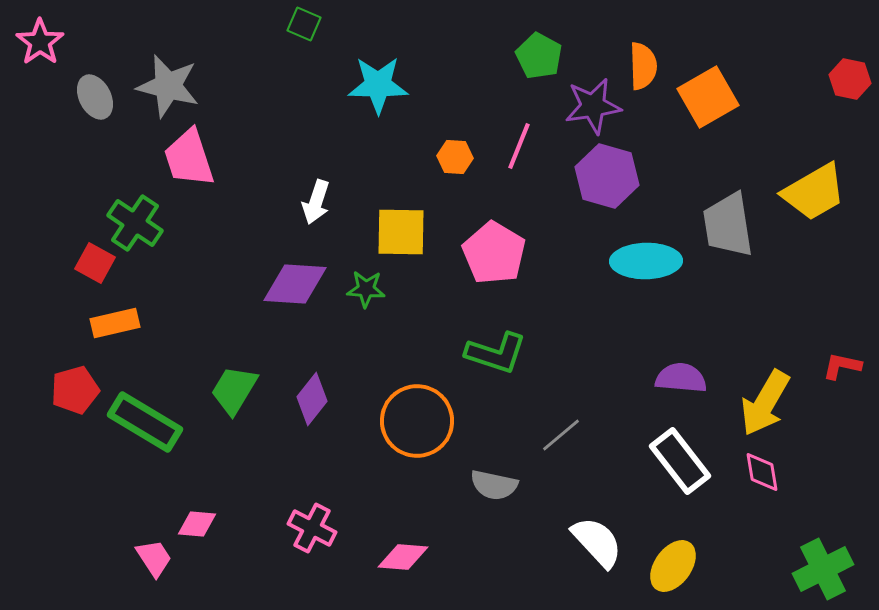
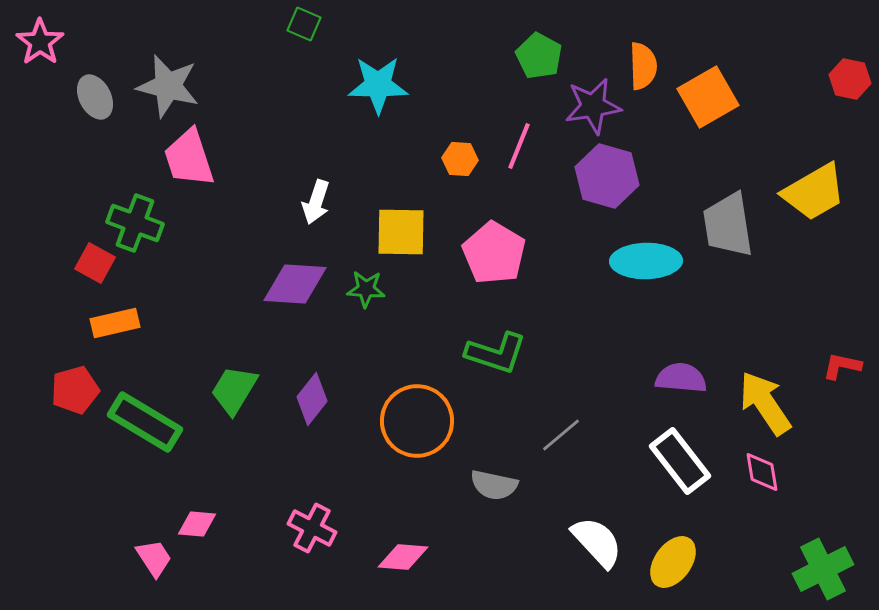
orange hexagon at (455, 157): moved 5 px right, 2 px down
green cross at (135, 223): rotated 14 degrees counterclockwise
yellow arrow at (765, 403): rotated 116 degrees clockwise
yellow ellipse at (673, 566): moved 4 px up
